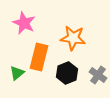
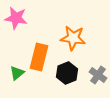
pink star: moved 8 px left, 5 px up; rotated 15 degrees counterclockwise
